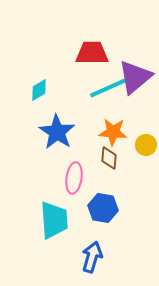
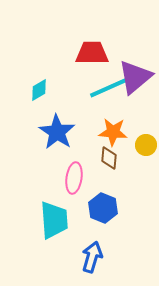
blue hexagon: rotated 12 degrees clockwise
